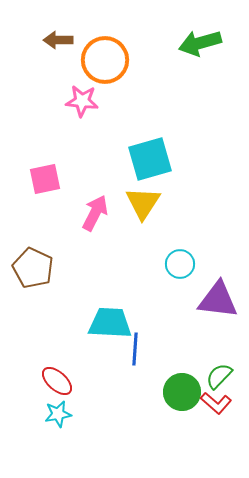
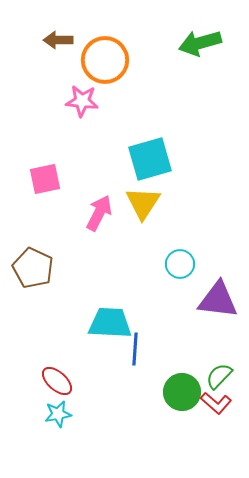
pink arrow: moved 4 px right
